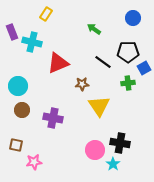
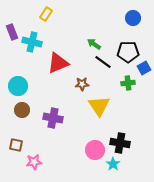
green arrow: moved 15 px down
